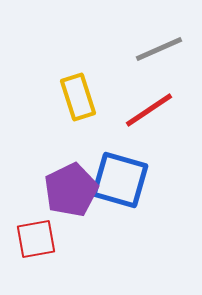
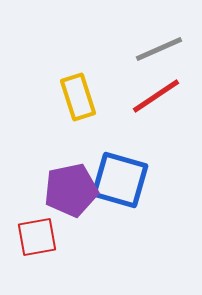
red line: moved 7 px right, 14 px up
purple pentagon: rotated 14 degrees clockwise
red square: moved 1 px right, 2 px up
